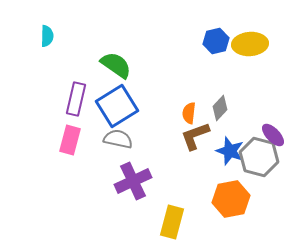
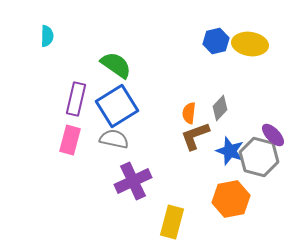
yellow ellipse: rotated 12 degrees clockwise
gray semicircle: moved 4 px left
